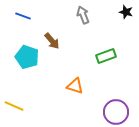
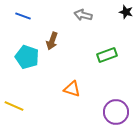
gray arrow: rotated 54 degrees counterclockwise
brown arrow: rotated 60 degrees clockwise
green rectangle: moved 1 px right, 1 px up
orange triangle: moved 3 px left, 3 px down
